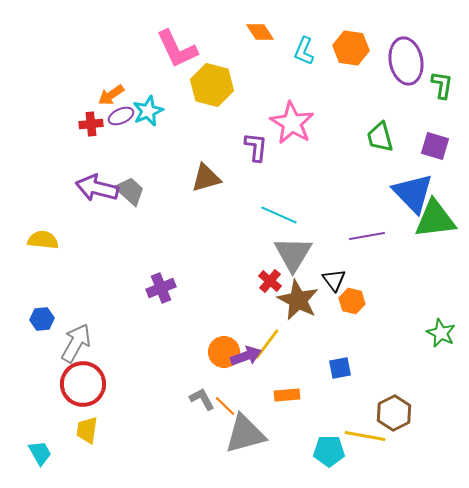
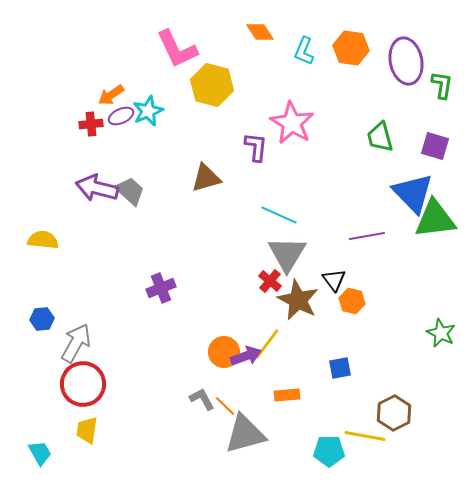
gray triangle at (293, 254): moved 6 px left
